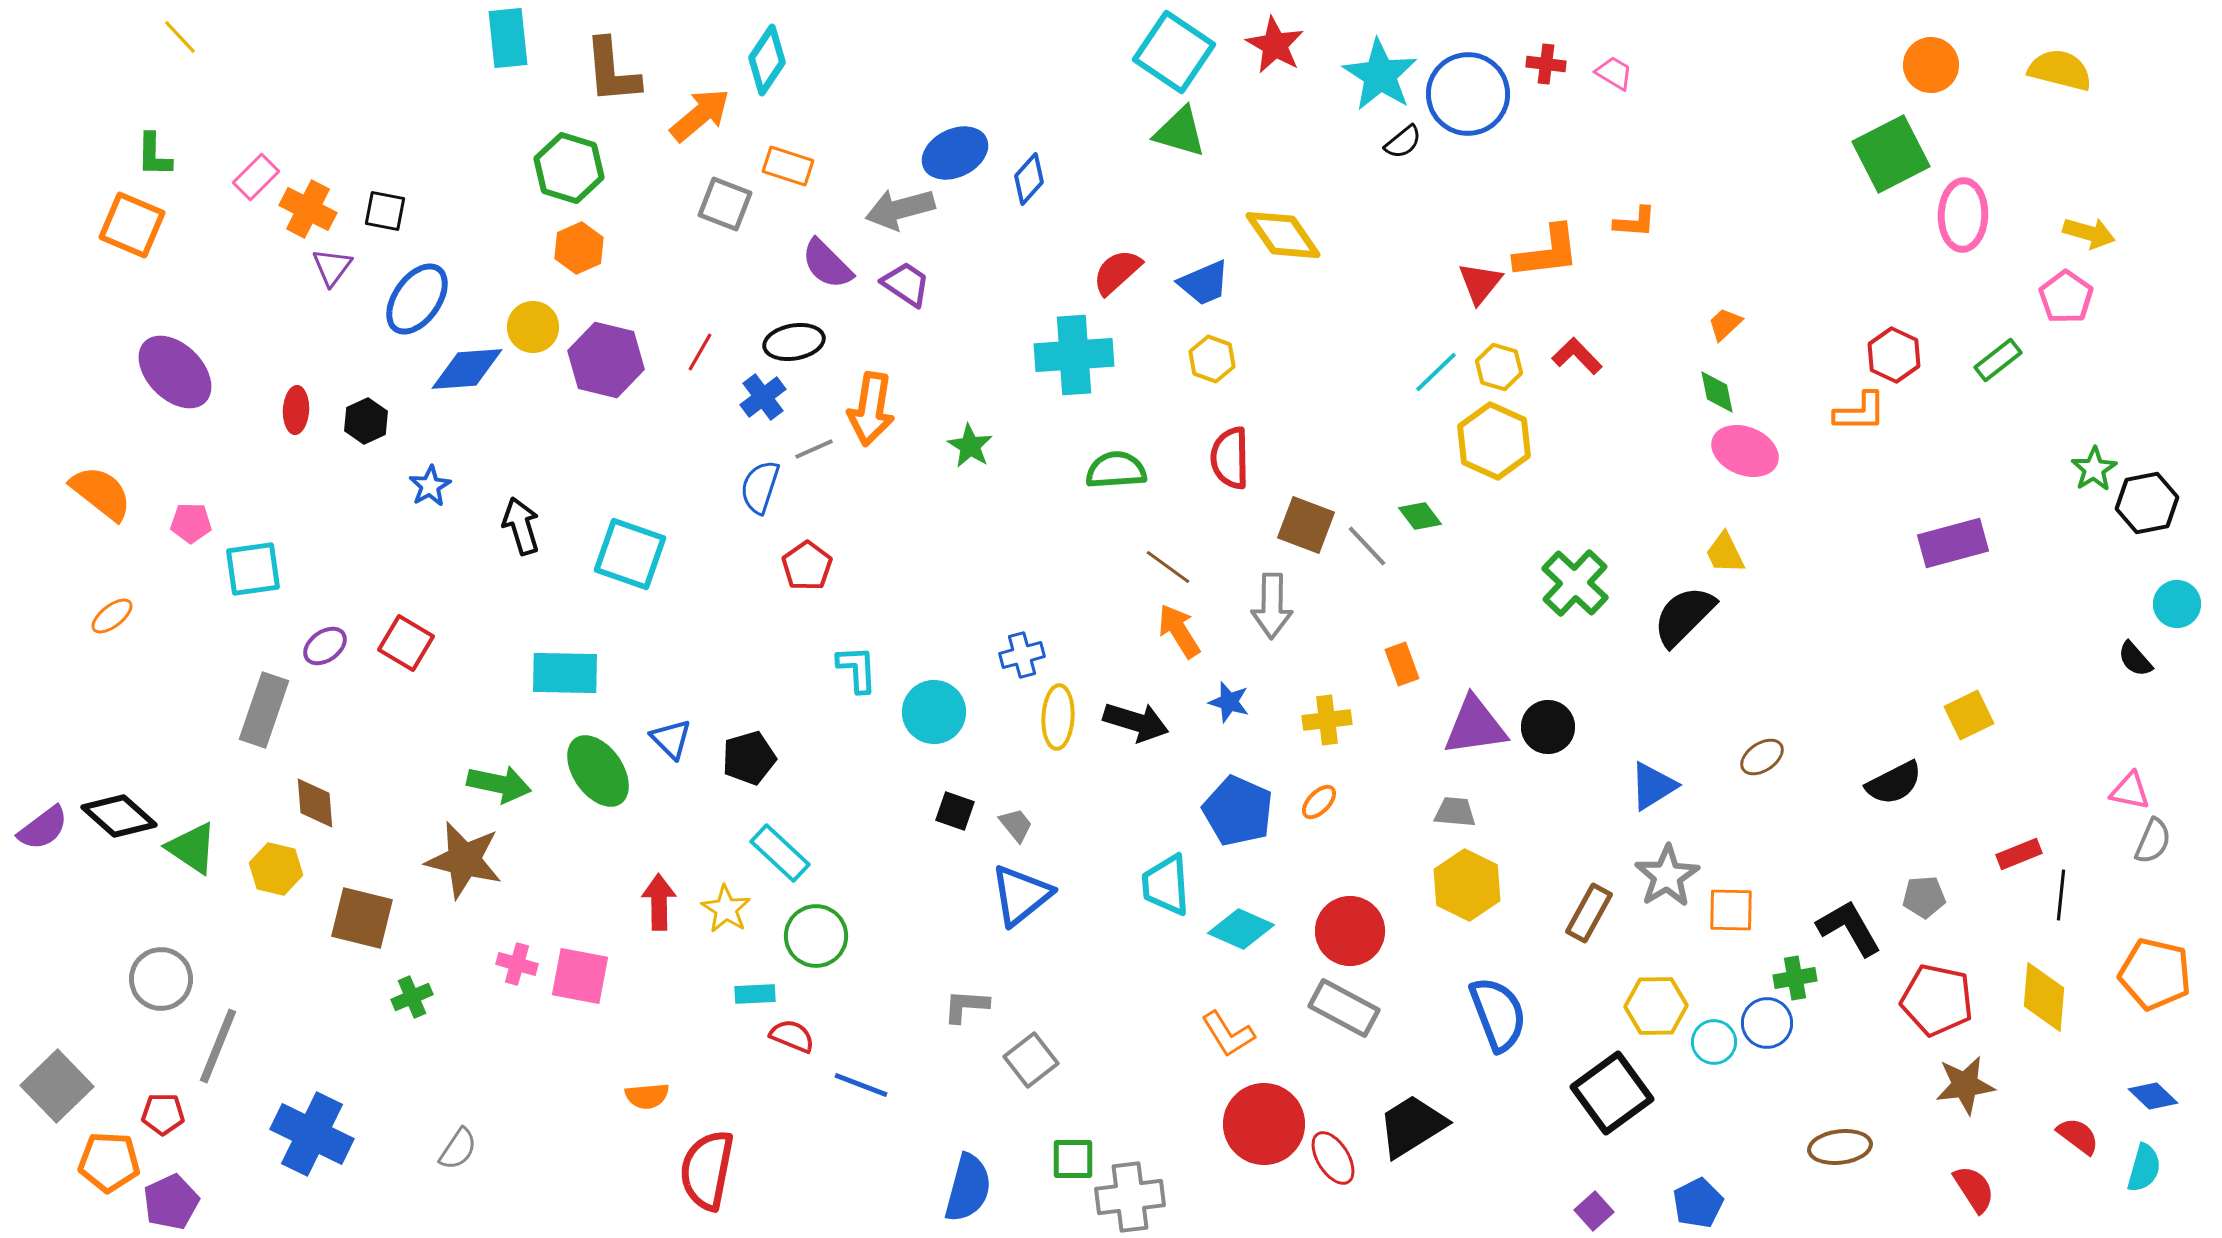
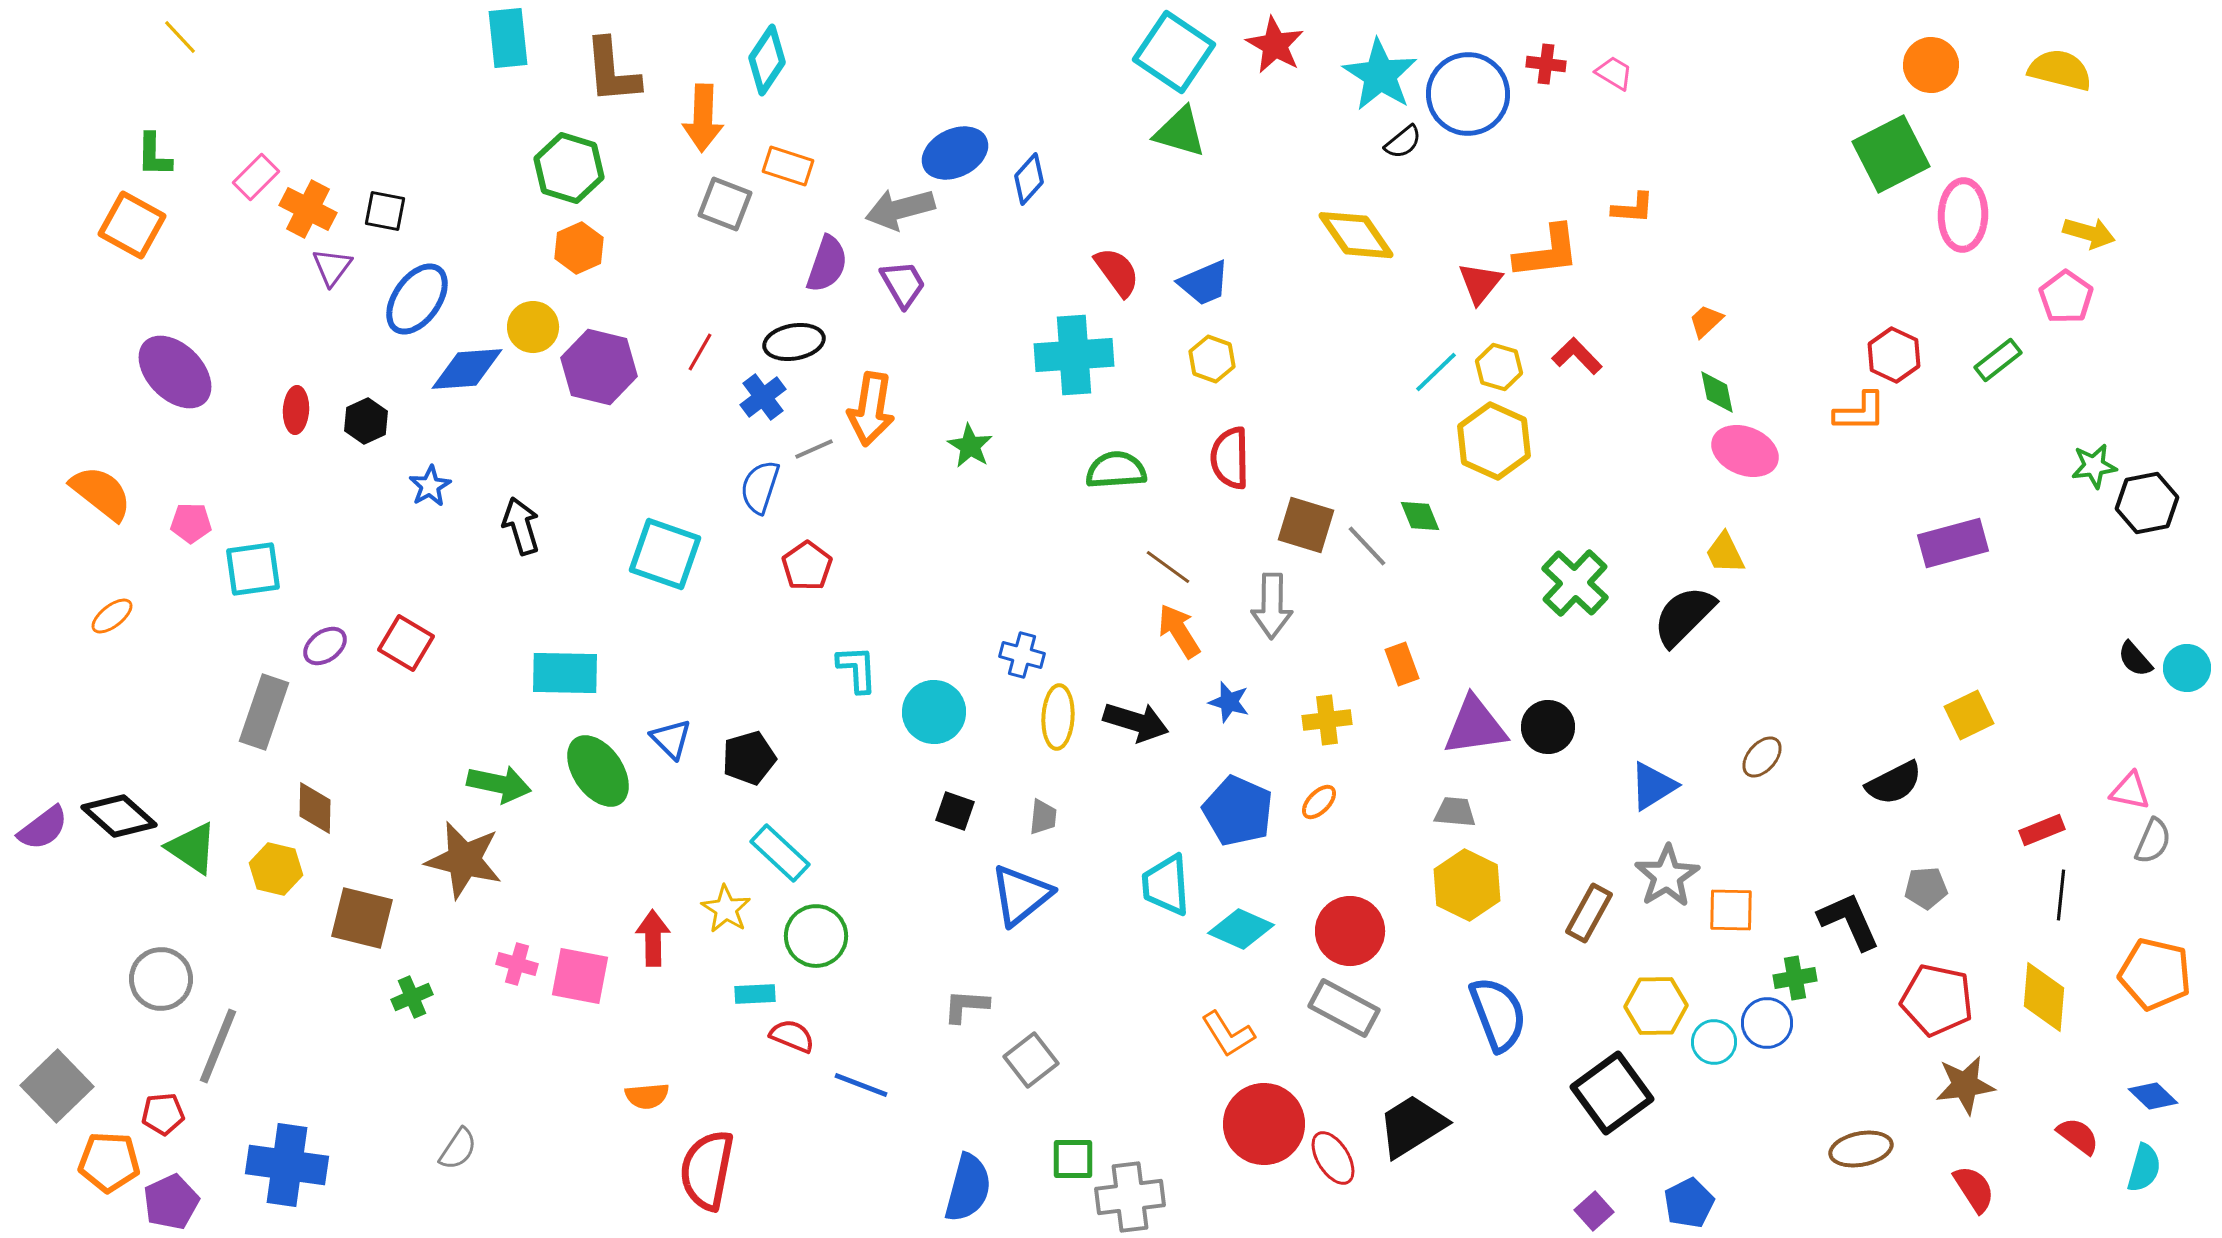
orange arrow at (700, 115): moved 3 px right, 3 px down; rotated 132 degrees clockwise
orange L-shape at (1635, 222): moved 2 px left, 14 px up
orange square at (132, 225): rotated 6 degrees clockwise
yellow diamond at (1283, 235): moved 73 px right
purple semicircle at (827, 264): rotated 116 degrees counterclockwise
red semicircle at (1117, 272): rotated 96 degrees clockwise
purple trapezoid at (906, 284): moved 3 px left; rotated 26 degrees clockwise
orange trapezoid at (1725, 324): moved 19 px left, 3 px up
purple hexagon at (606, 360): moved 7 px left, 7 px down
green star at (2094, 469): moved 3 px up; rotated 24 degrees clockwise
green diamond at (1420, 516): rotated 15 degrees clockwise
brown square at (1306, 525): rotated 4 degrees counterclockwise
cyan square at (630, 554): moved 35 px right
cyan circle at (2177, 604): moved 10 px right, 64 px down
blue cross at (1022, 655): rotated 30 degrees clockwise
gray rectangle at (264, 710): moved 2 px down
brown ellipse at (1762, 757): rotated 15 degrees counterclockwise
brown diamond at (315, 803): moved 5 px down; rotated 6 degrees clockwise
gray trapezoid at (1016, 825): moved 27 px right, 8 px up; rotated 45 degrees clockwise
red rectangle at (2019, 854): moved 23 px right, 24 px up
gray pentagon at (1924, 897): moved 2 px right, 9 px up
red arrow at (659, 902): moved 6 px left, 36 px down
black L-shape at (1849, 928): moved 7 px up; rotated 6 degrees clockwise
red pentagon at (163, 1114): rotated 6 degrees counterclockwise
blue cross at (312, 1134): moved 25 px left, 31 px down; rotated 18 degrees counterclockwise
brown ellipse at (1840, 1147): moved 21 px right, 2 px down; rotated 4 degrees counterclockwise
blue pentagon at (1698, 1203): moved 9 px left
